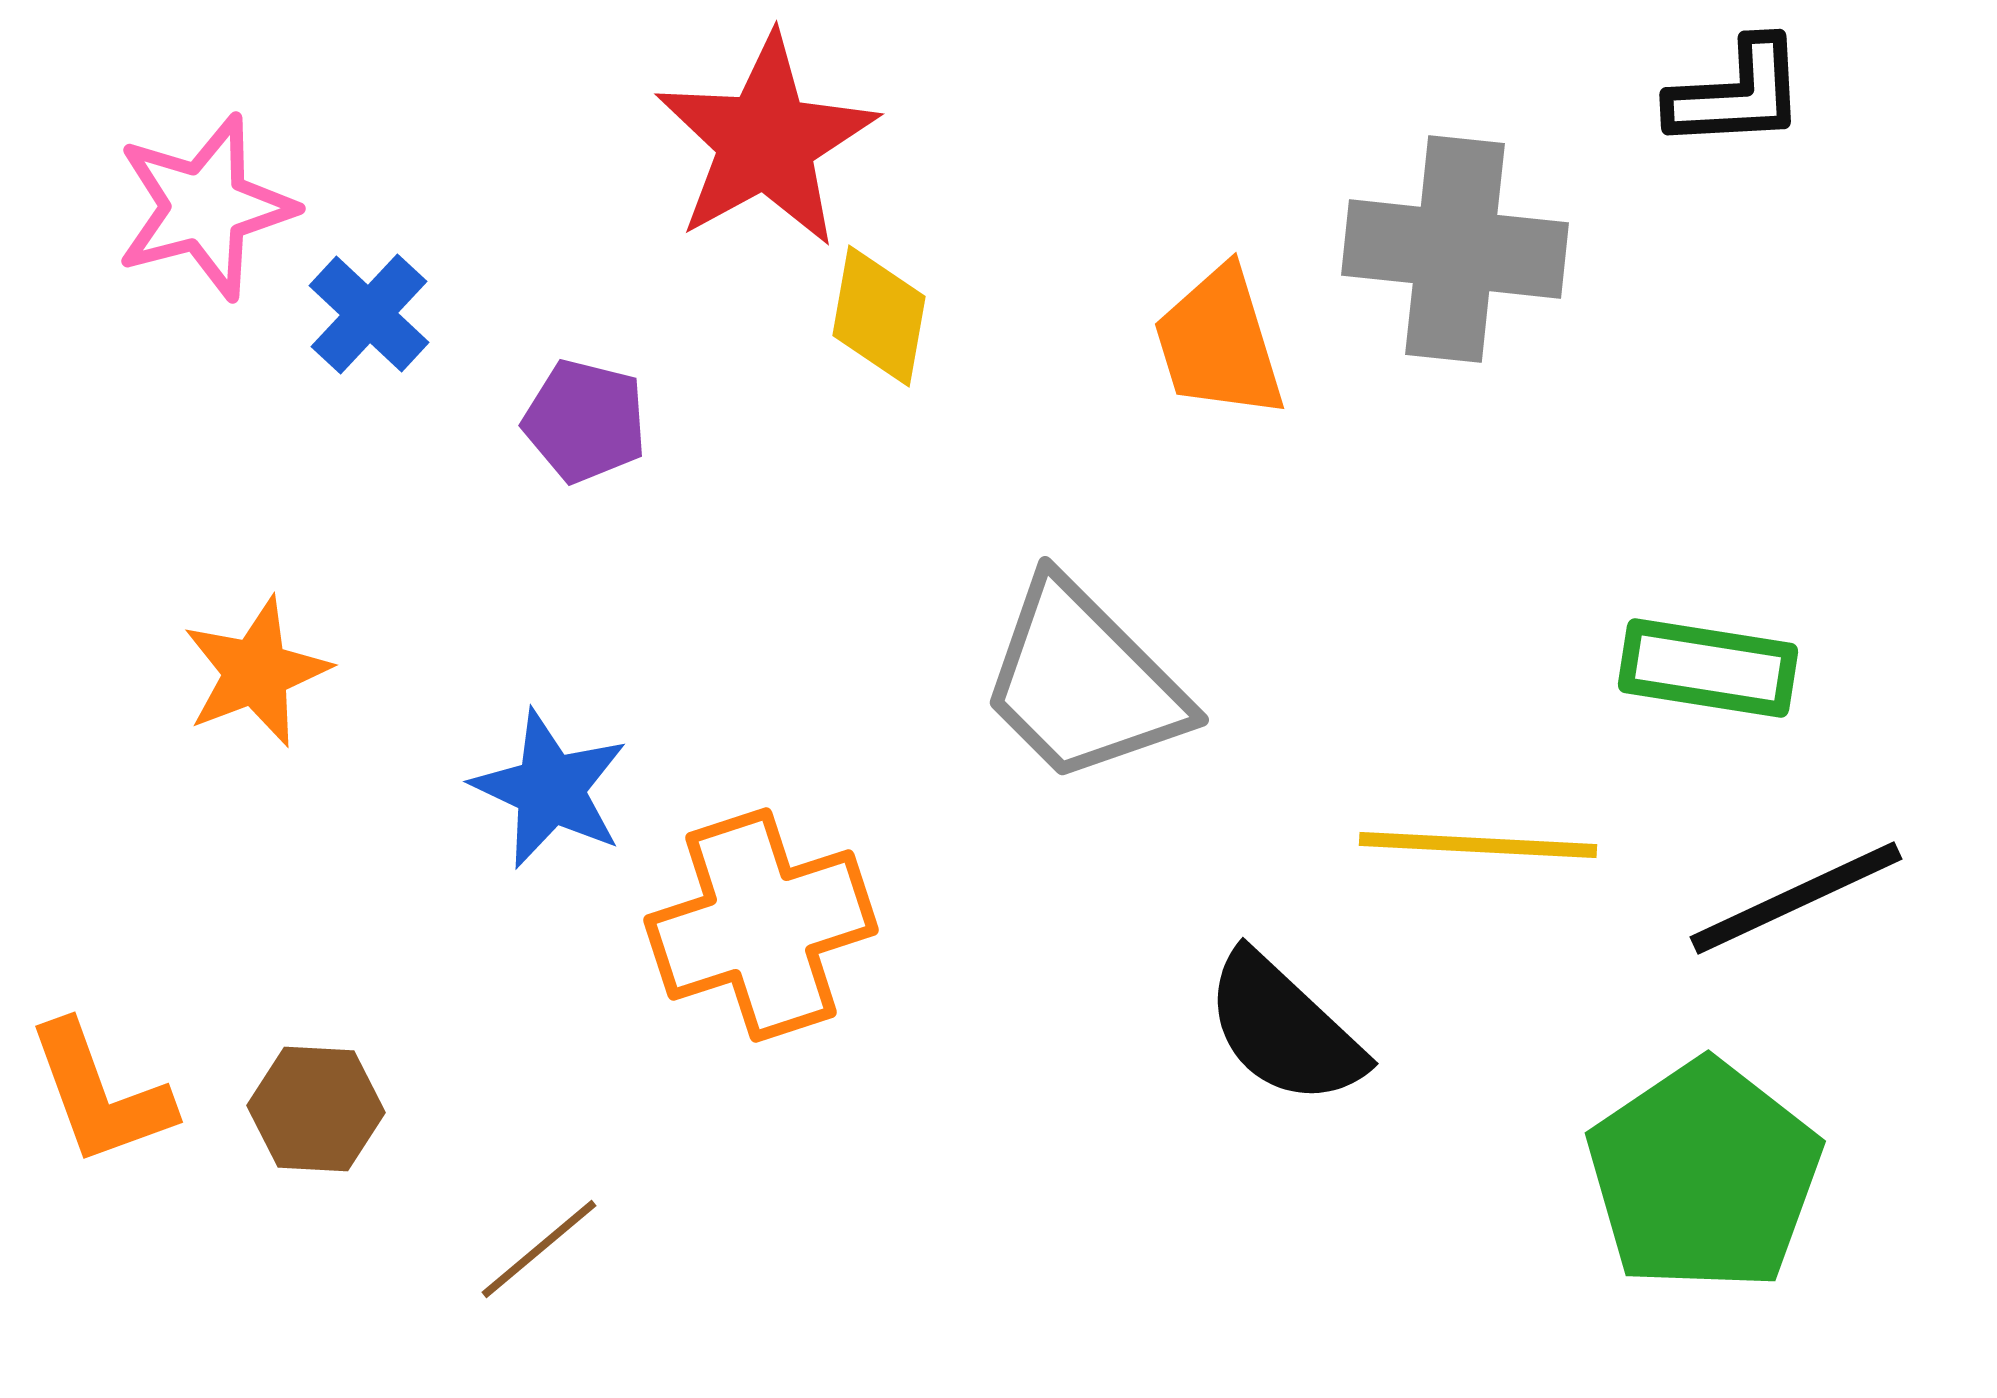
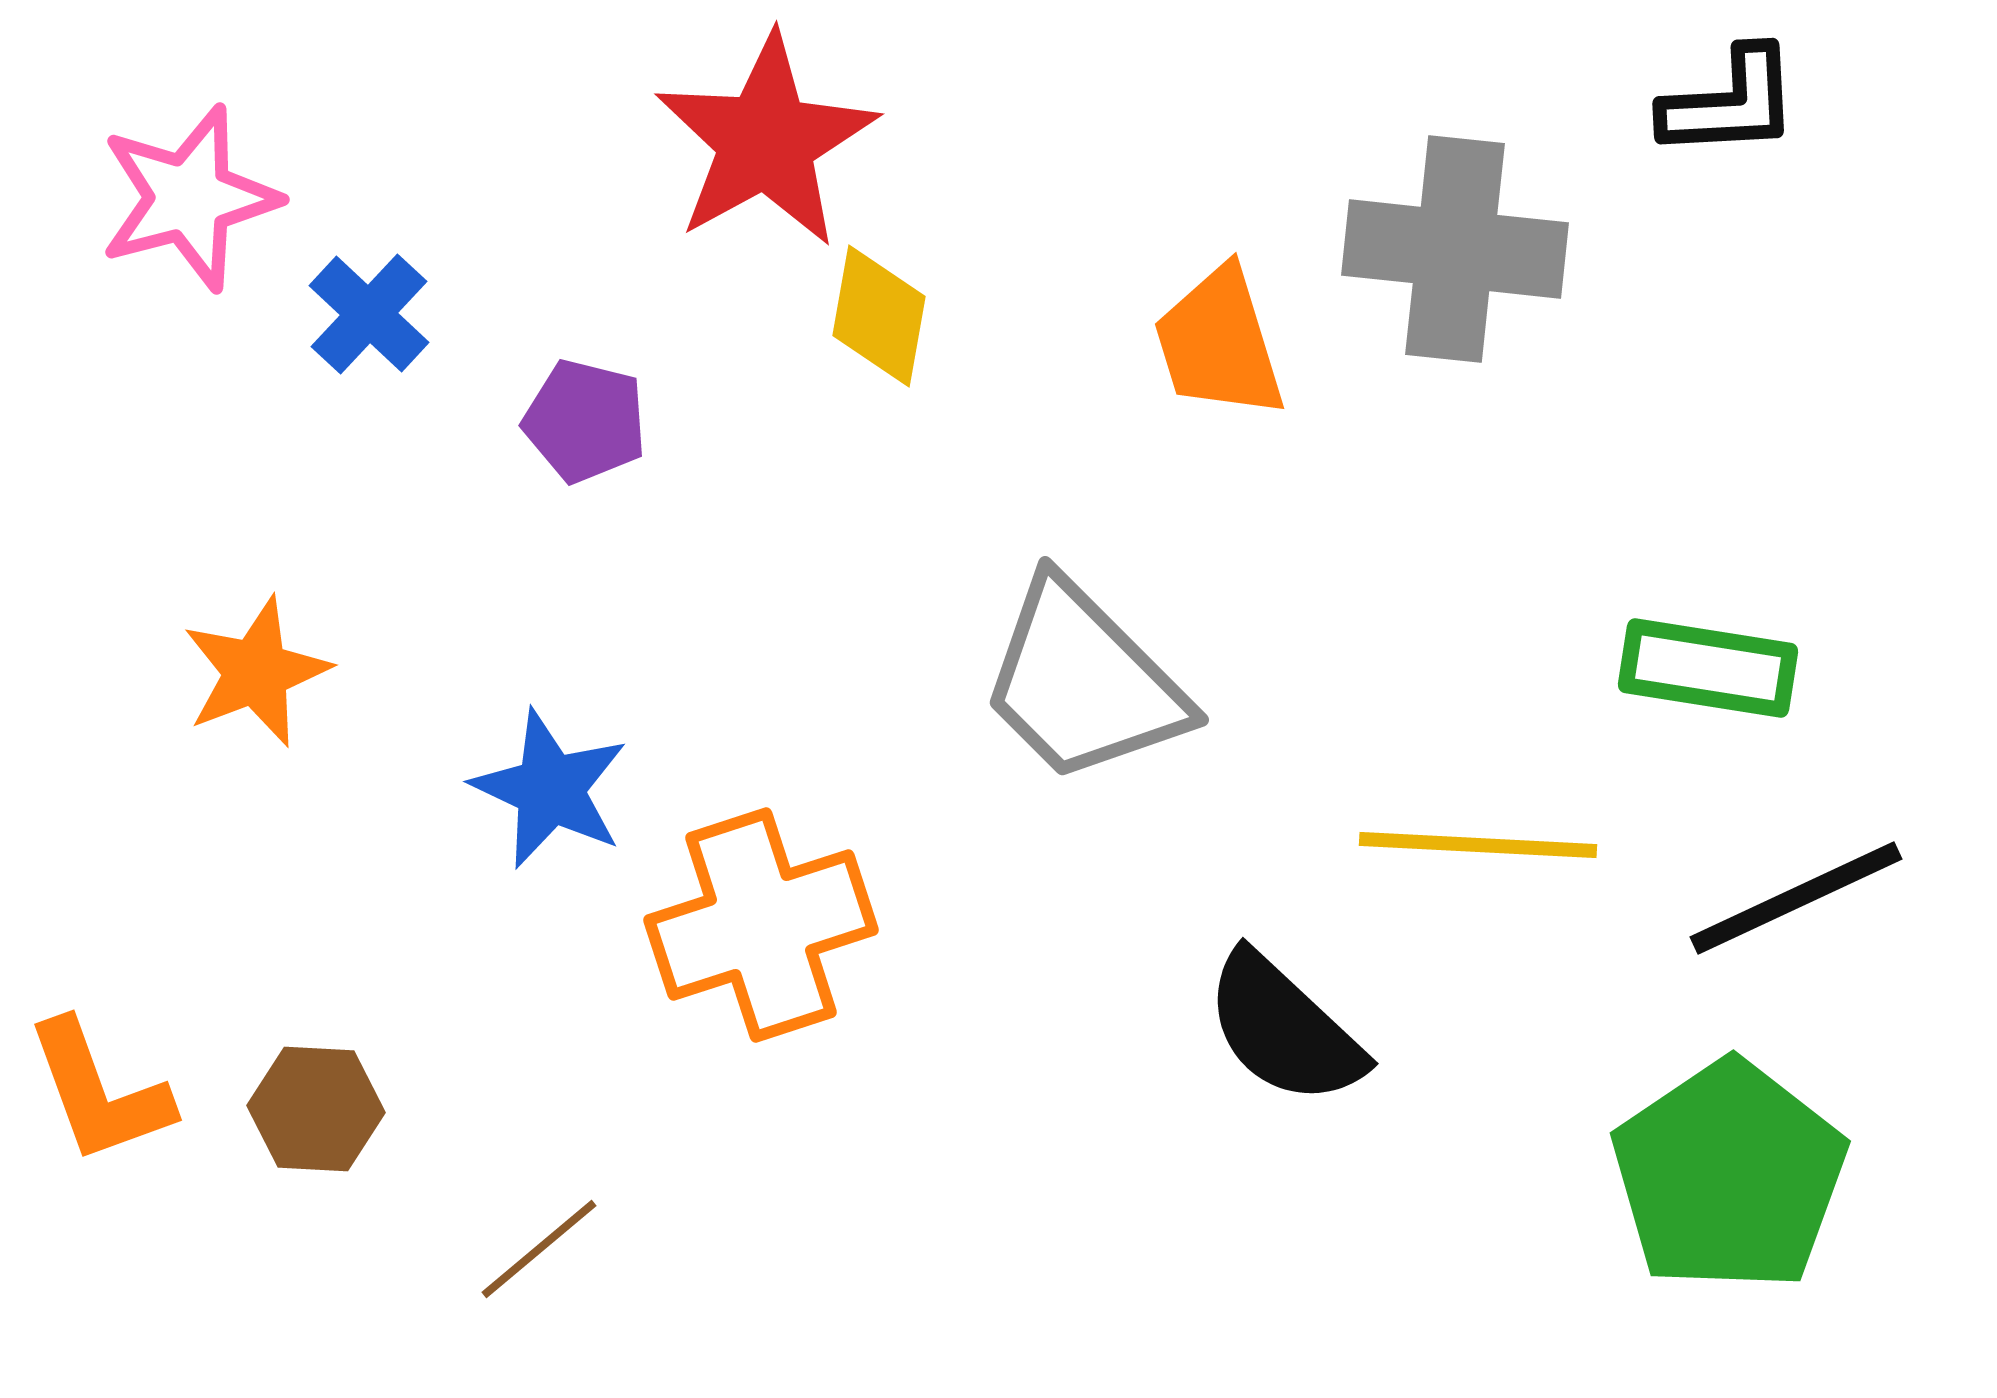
black L-shape: moved 7 px left, 9 px down
pink star: moved 16 px left, 9 px up
orange L-shape: moved 1 px left, 2 px up
green pentagon: moved 25 px right
